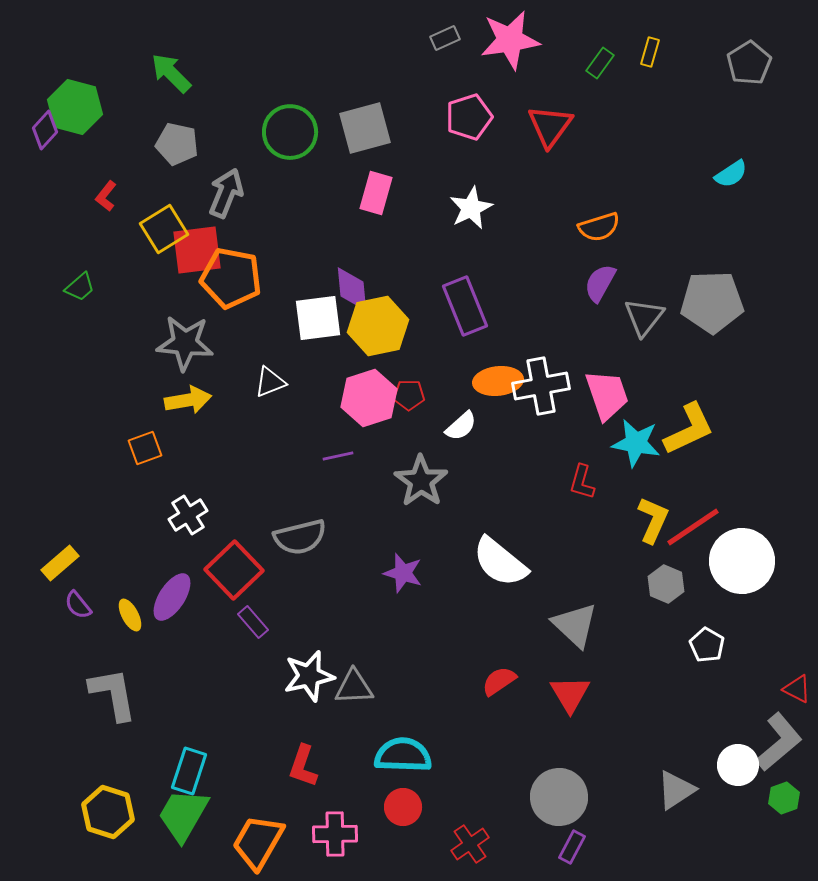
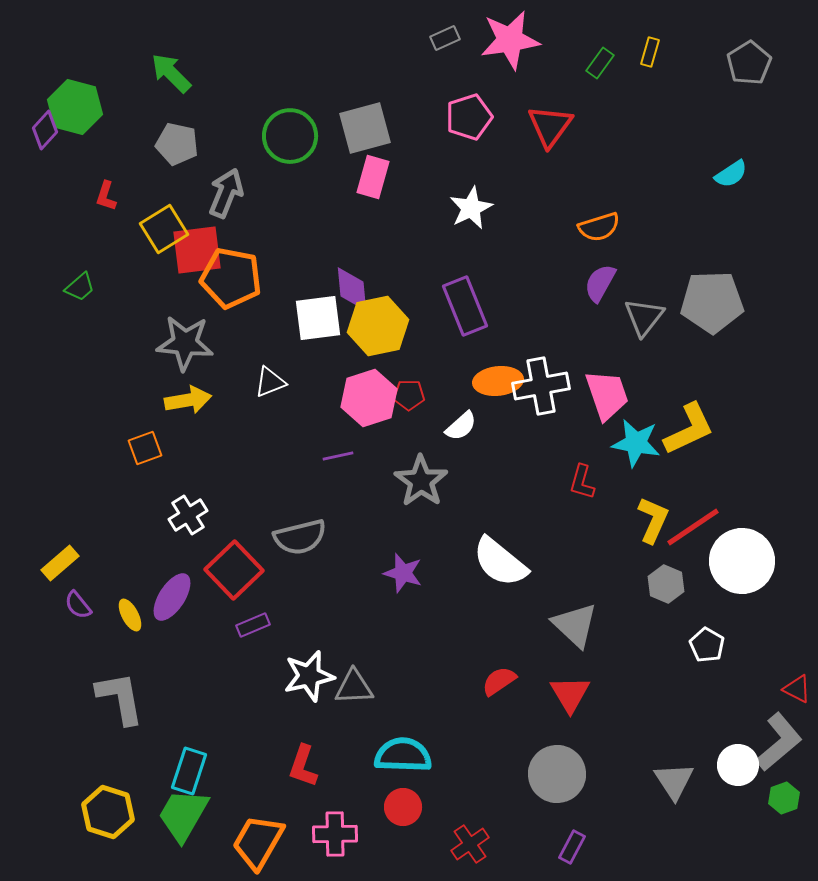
green circle at (290, 132): moved 4 px down
pink rectangle at (376, 193): moved 3 px left, 16 px up
red L-shape at (106, 196): rotated 20 degrees counterclockwise
purple rectangle at (253, 622): moved 3 px down; rotated 72 degrees counterclockwise
gray L-shape at (113, 694): moved 7 px right, 4 px down
gray triangle at (676, 790): moved 2 px left, 9 px up; rotated 30 degrees counterclockwise
gray circle at (559, 797): moved 2 px left, 23 px up
